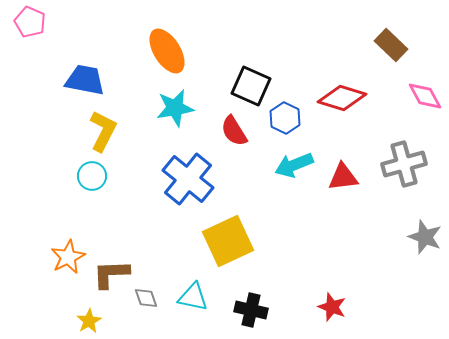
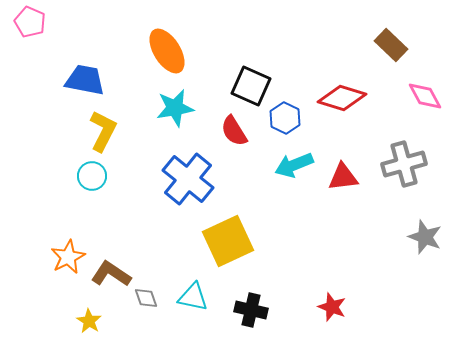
brown L-shape: rotated 36 degrees clockwise
yellow star: rotated 10 degrees counterclockwise
